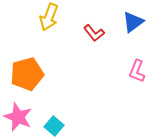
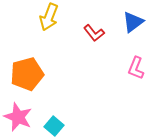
pink L-shape: moved 1 px left, 3 px up
